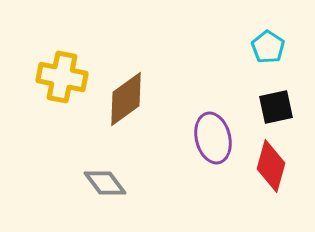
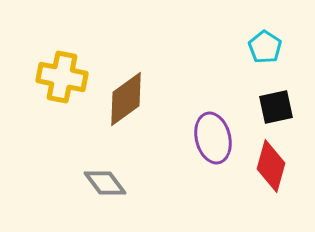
cyan pentagon: moved 3 px left
